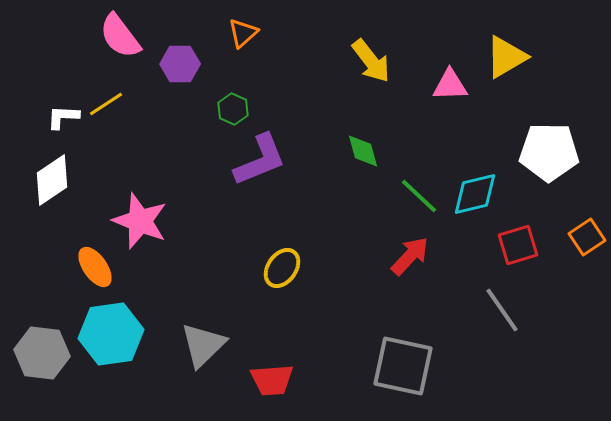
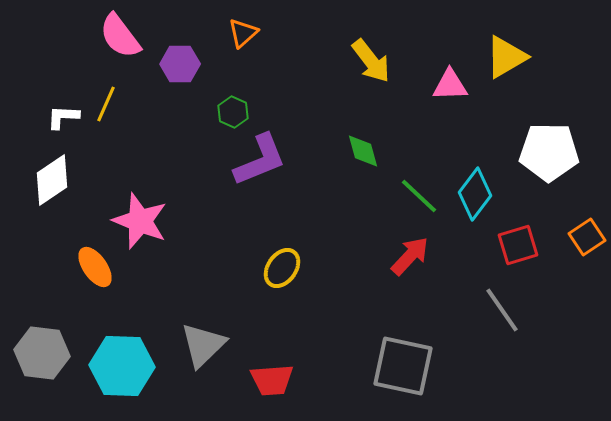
yellow line: rotated 33 degrees counterclockwise
green hexagon: moved 3 px down
cyan diamond: rotated 39 degrees counterclockwise
cyan hexagon: moved 11 px right, 32 px down; rotated 10 degrees clockwise
